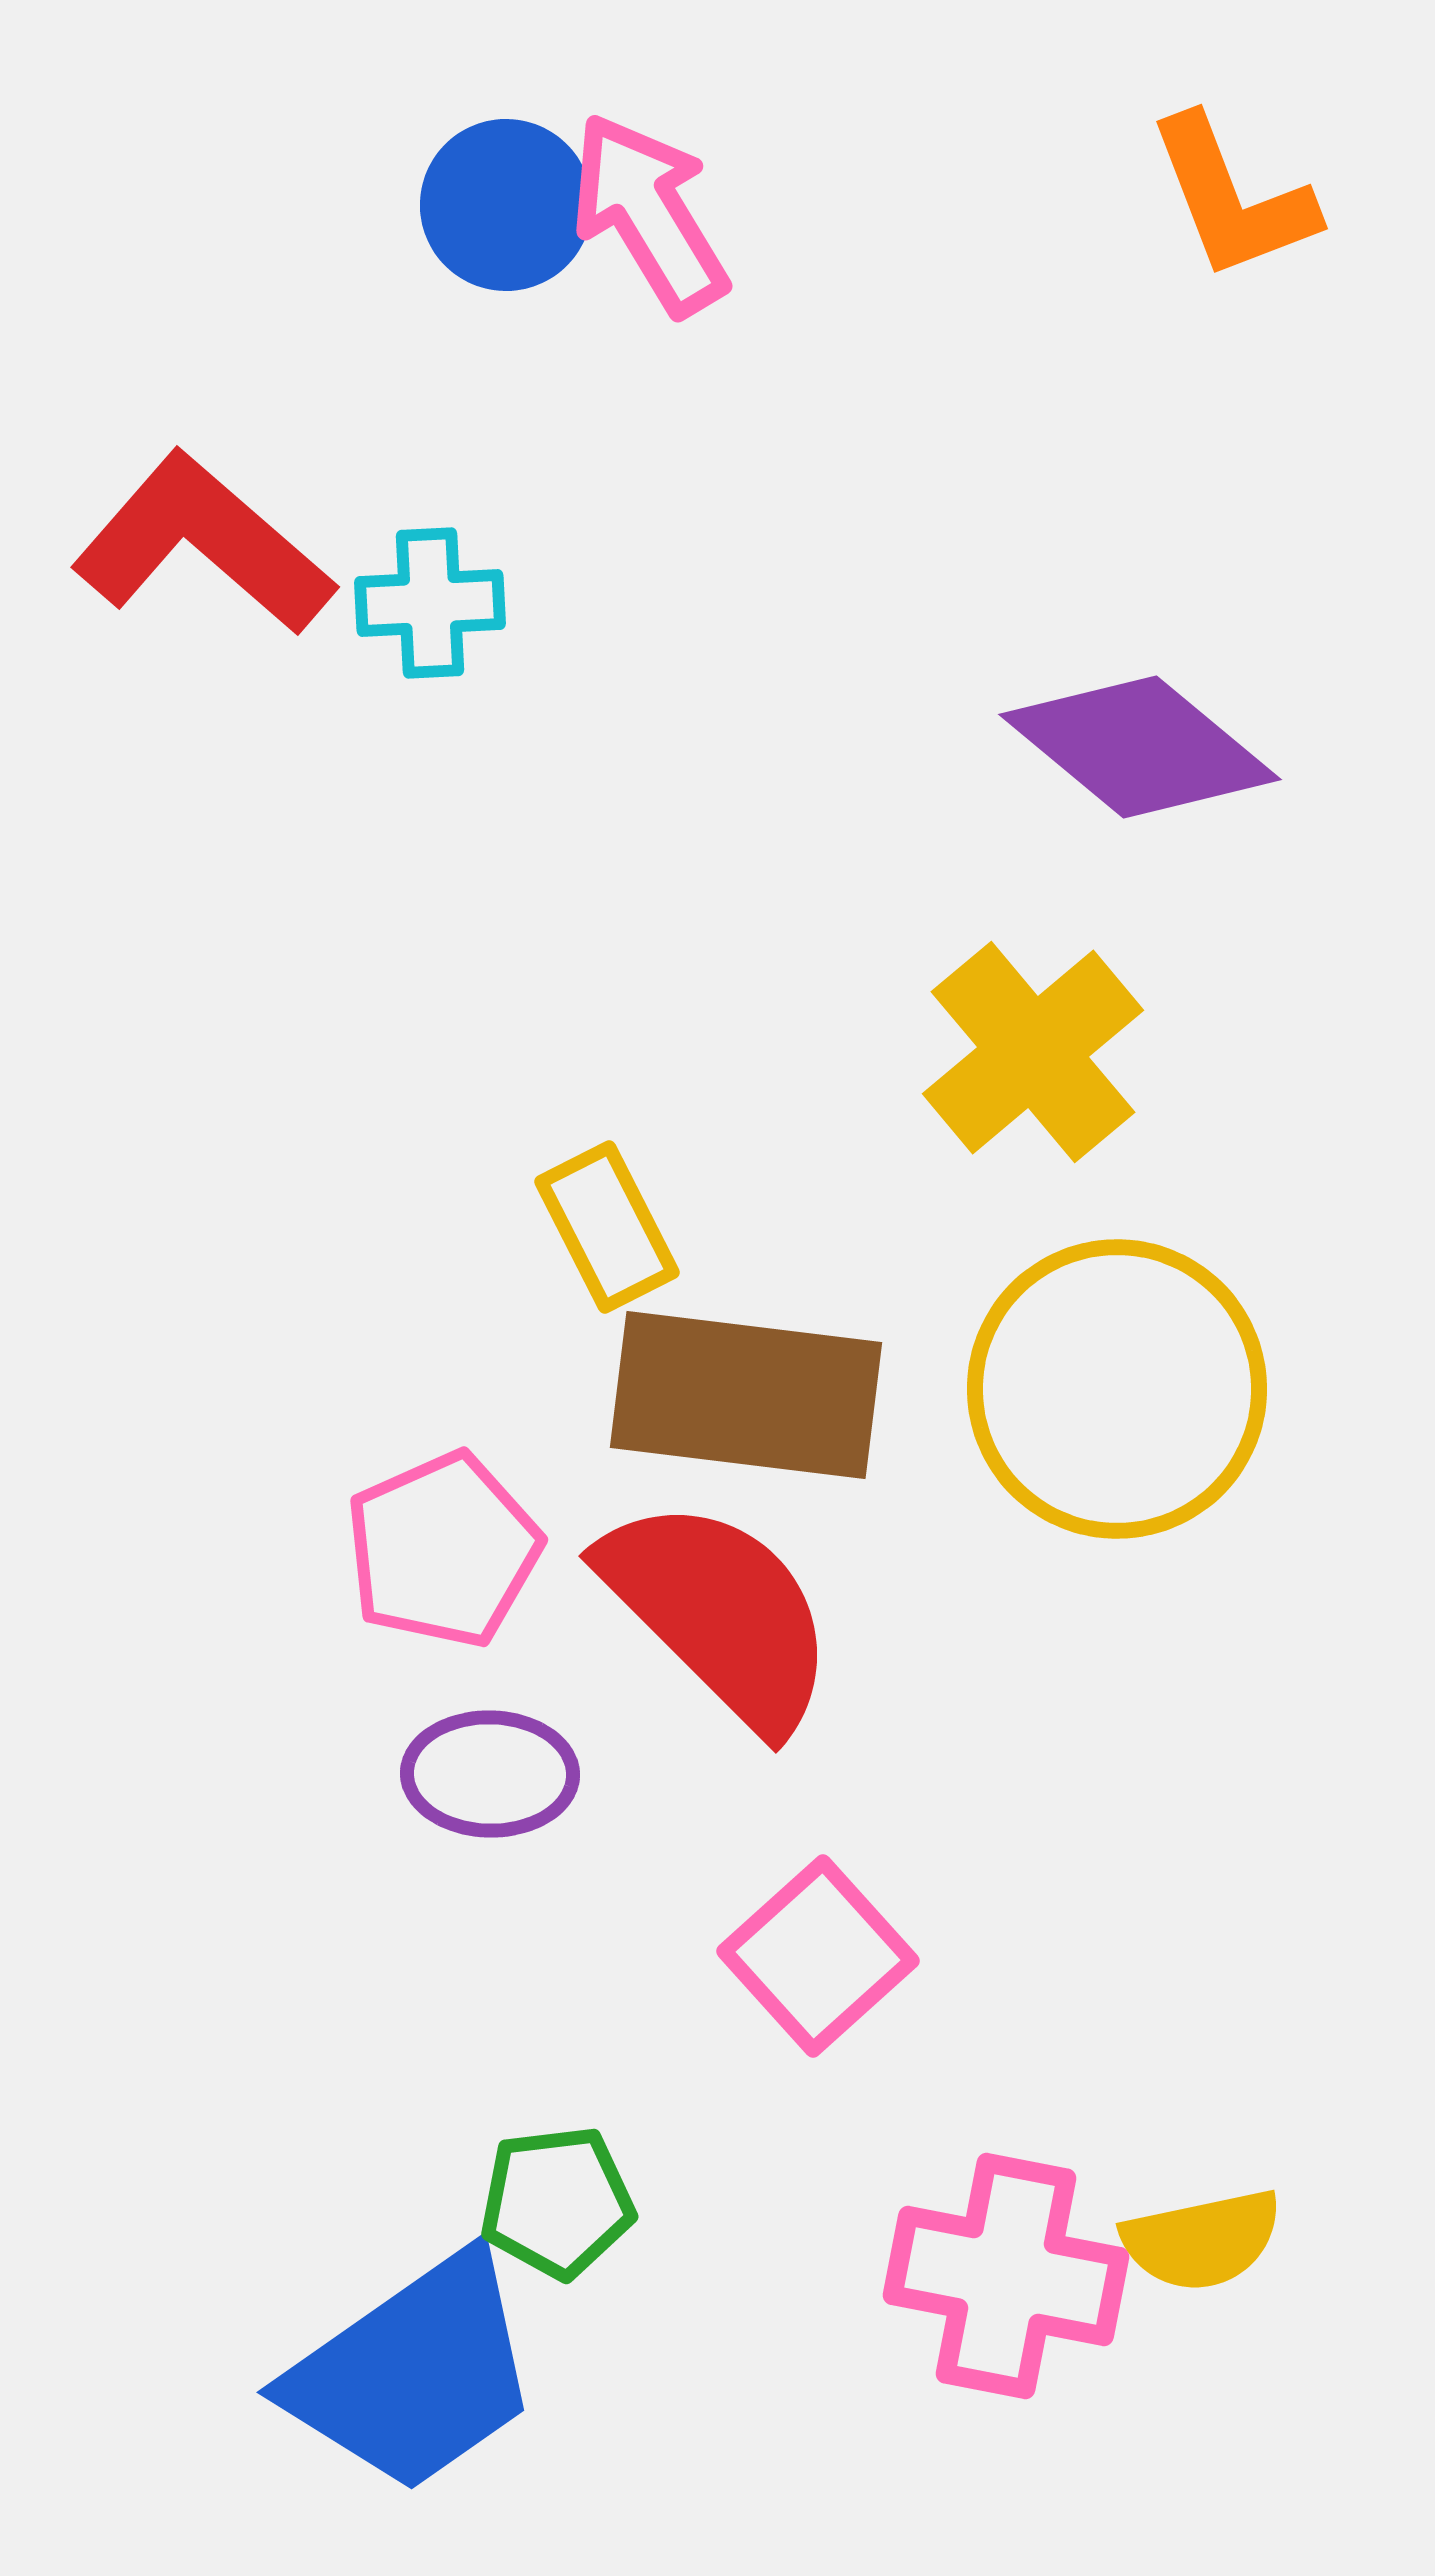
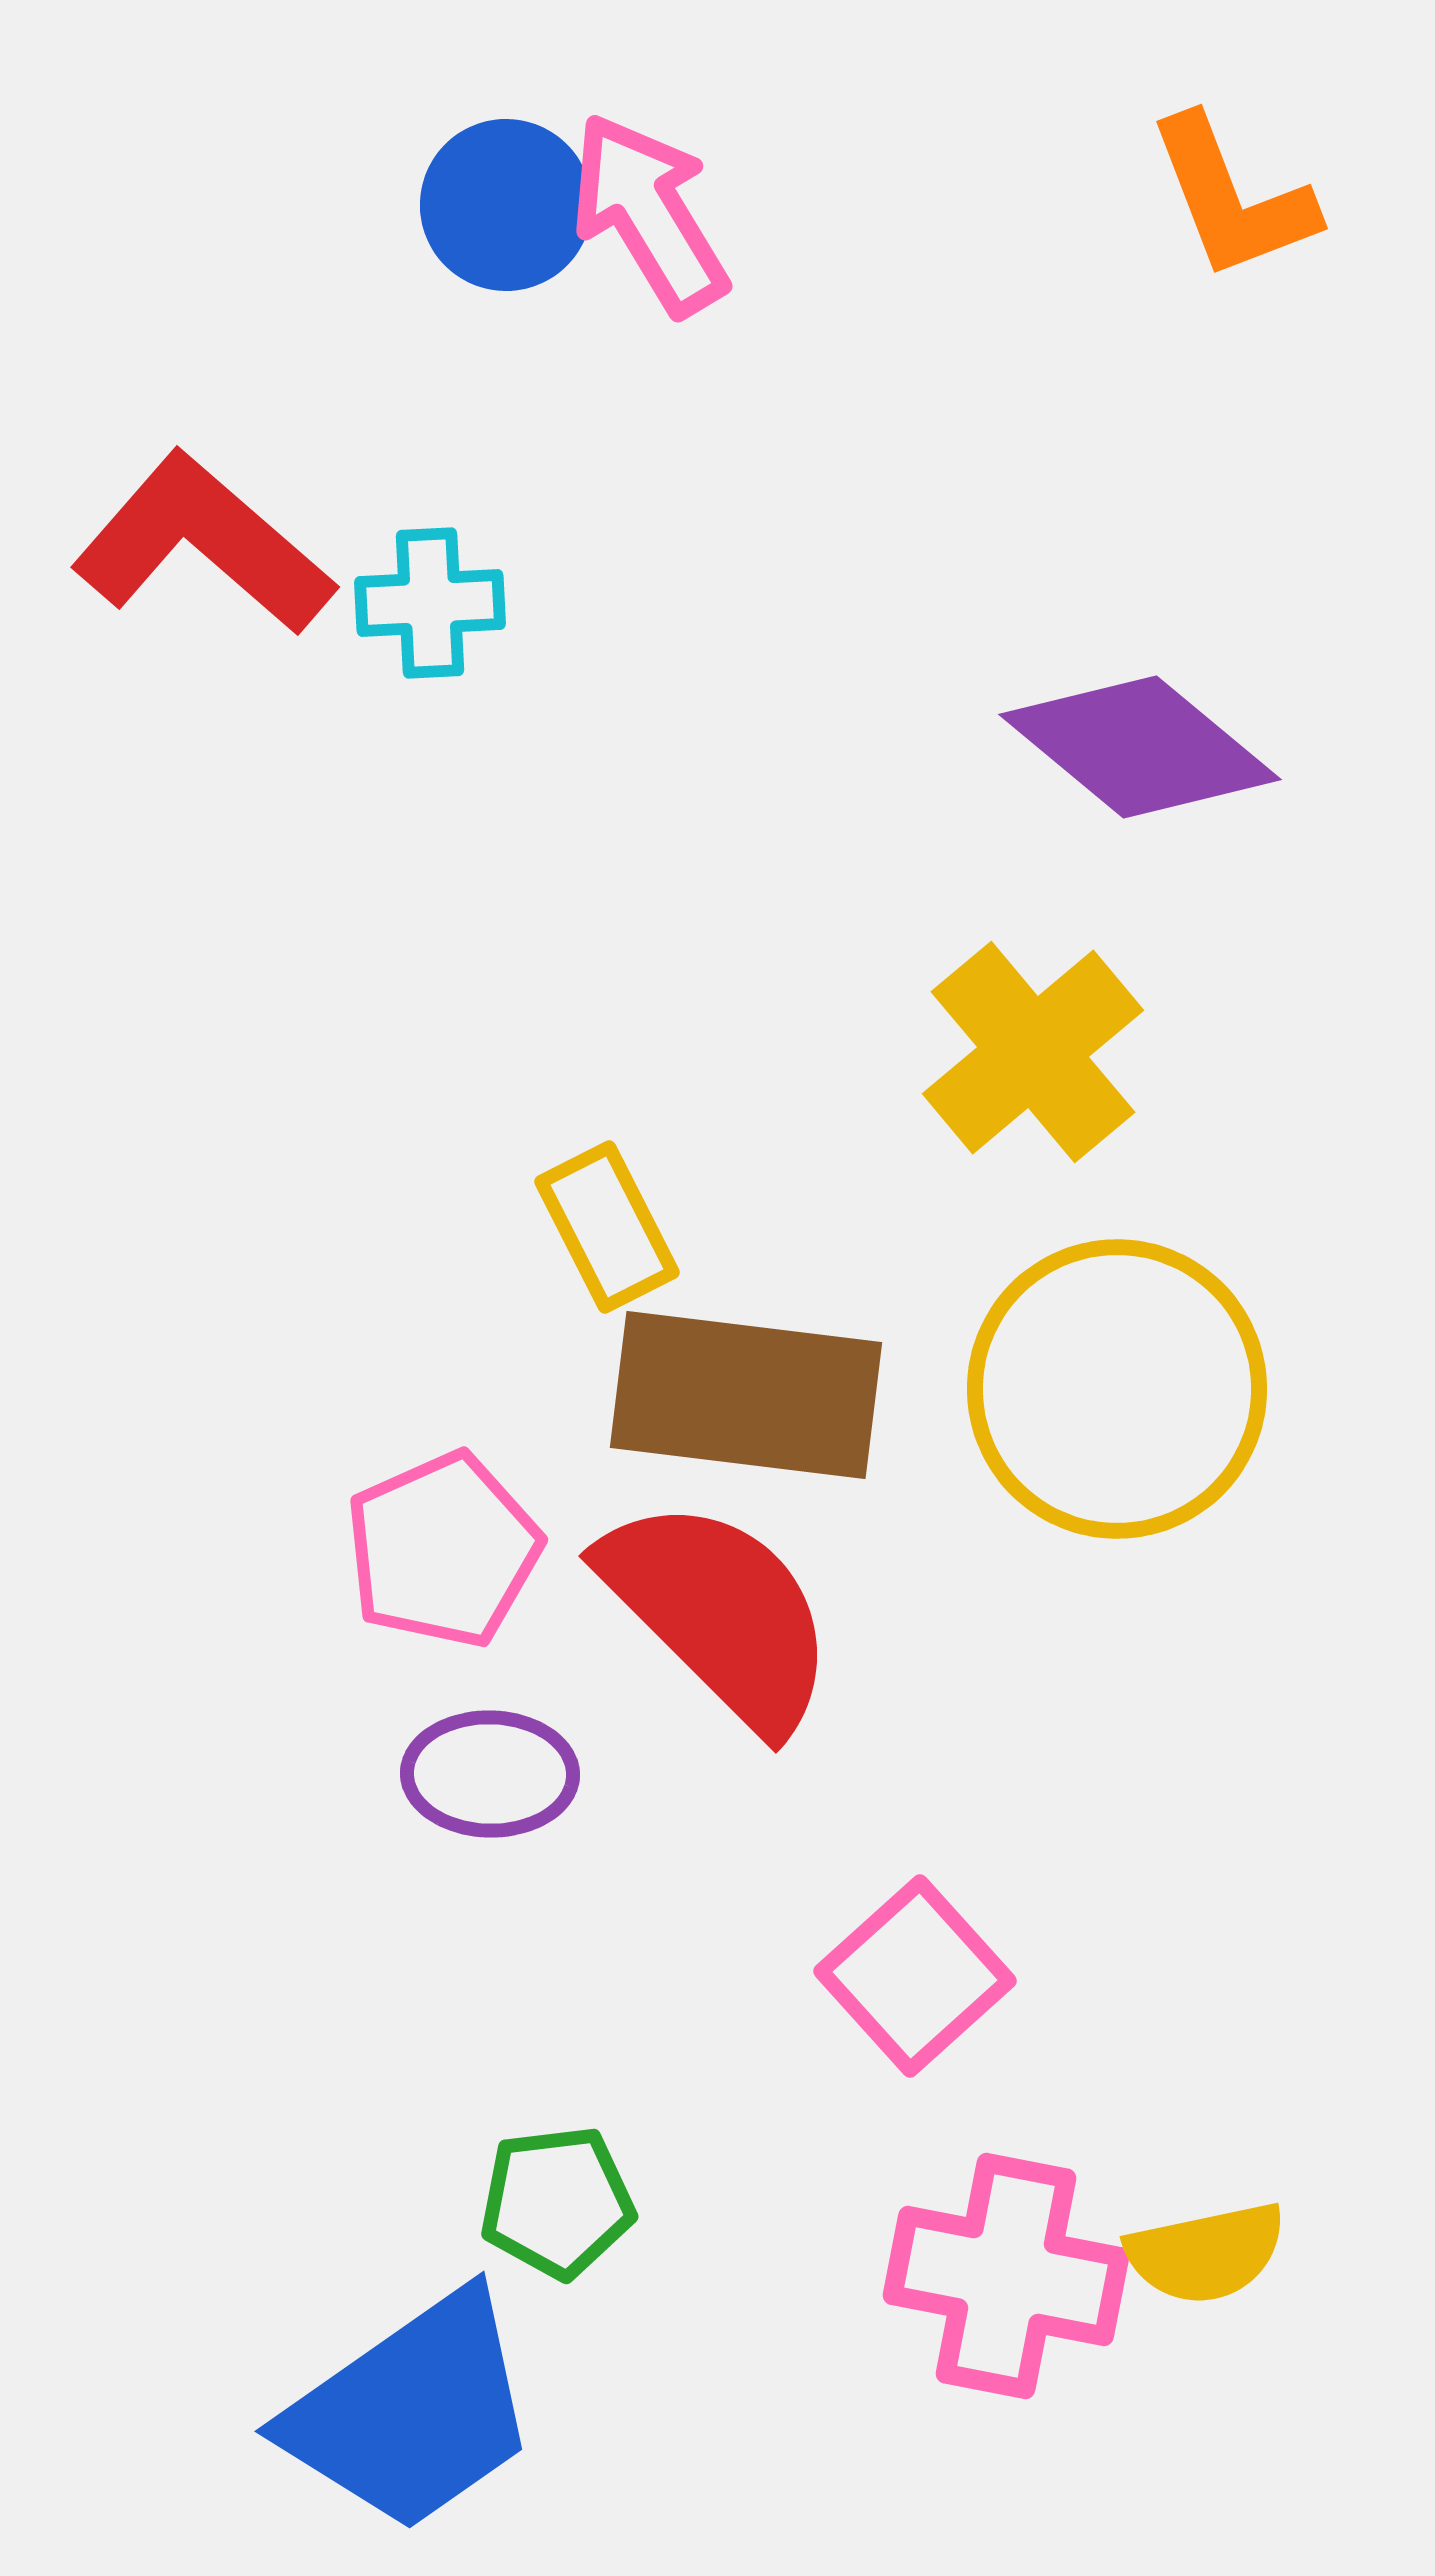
pink square: moved 97 px right, 20 px down
yellow semicircle: moved 4 px right, 13 px down
blue trapezoid: moved 2 px left, 39 px down
